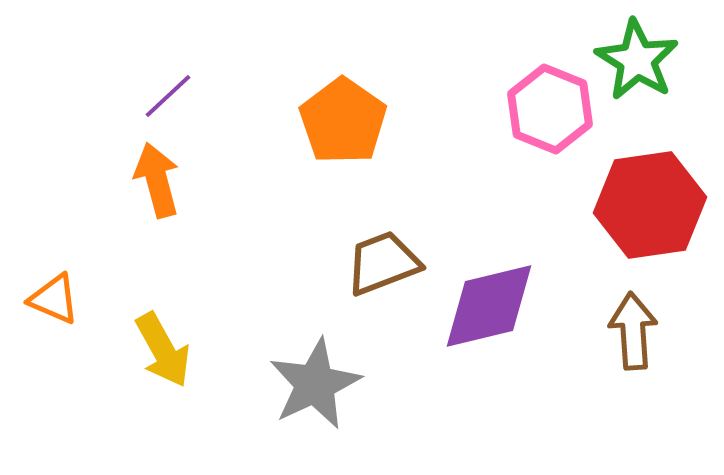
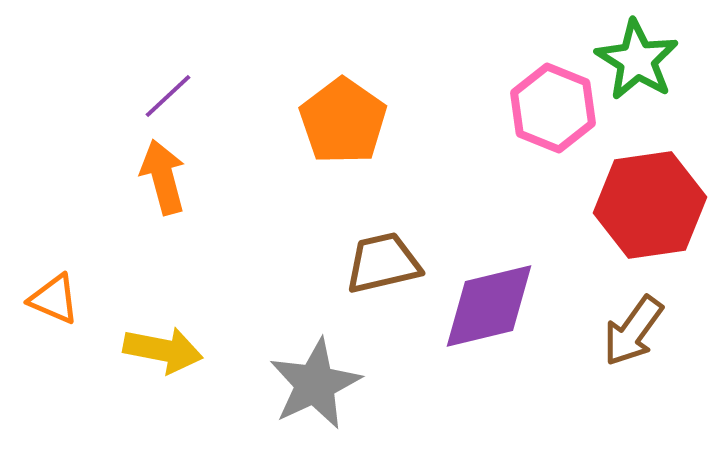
pink hexagon: moved 3 px right, 1 px up
orange arrow: moved 6 px right, 3 px up
brown trapezoid: rotated 8 degrees clockwise
brown arrow: rotated 140 degrees counterclockwise
yellow arrow: rotated 50 degrees counterclockwise
